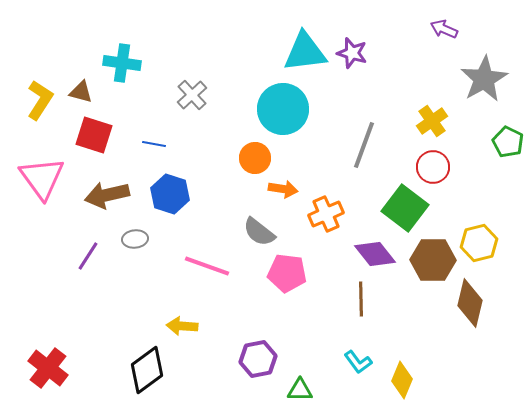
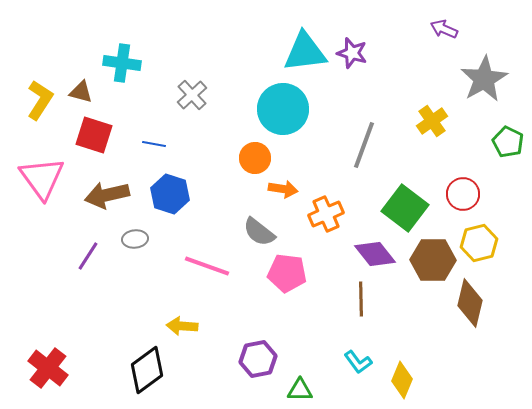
red circle: moved 30 px right, 27 px down
